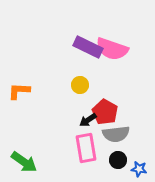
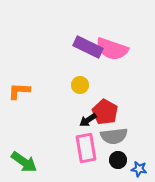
gray semicircle: moved 2 px left, 2 px down
